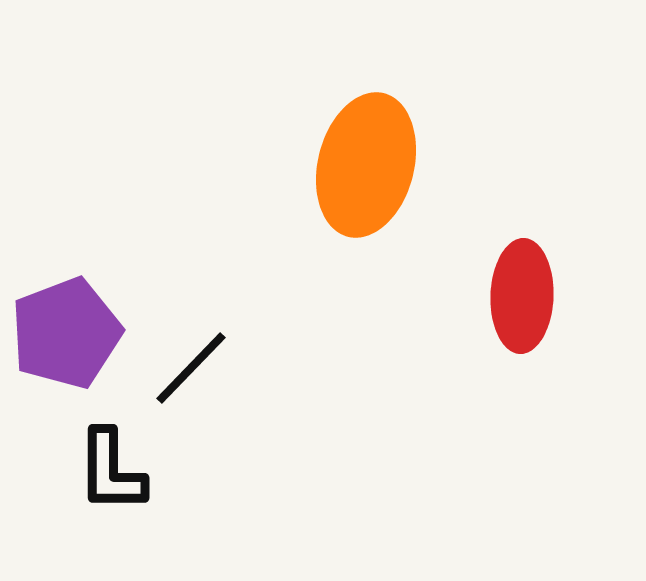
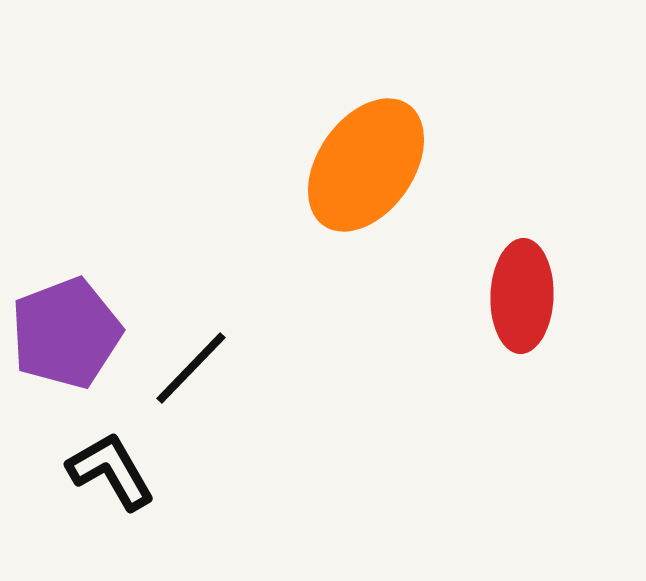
orange ellipse: rotated 21 degrees clockwise
black L-shape: rotated 150 degrees clockwise
